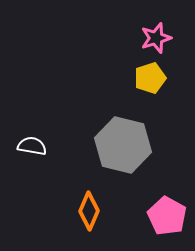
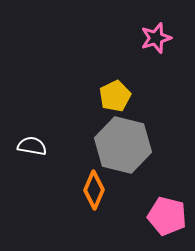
yellow pentagon: moved 35 px left, 18 px down; rotated 8 degrees counterclockwise
orange diamond: moved 5 px right, 21 px up
pink pentagon: rotated 15 degrees counterclockwise
